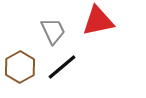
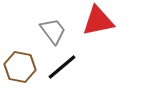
gray trapezoid: rotated 12 degrees counterclockwise
brown hexagon: rotated 20 degrees counterclockwise
